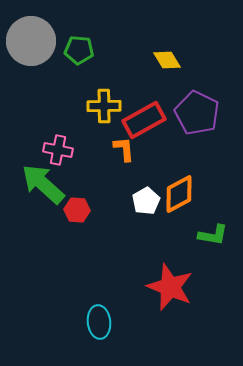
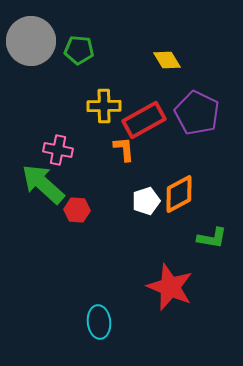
white pentagon: rotated 12 degrees clockwise
green L-shape: moved 1 px left, 3 px down
